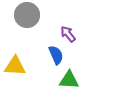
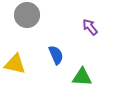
purple arrow: moved 22 px right, 7 px up
yellow triangle: moved 2 px up; rotated 10 degrees clockwise
green triangle: moved 13 px right, 3 px up
